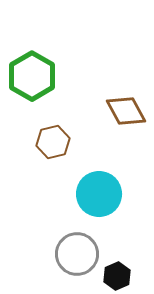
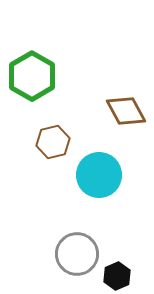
cyan circle: moved 19 px up
